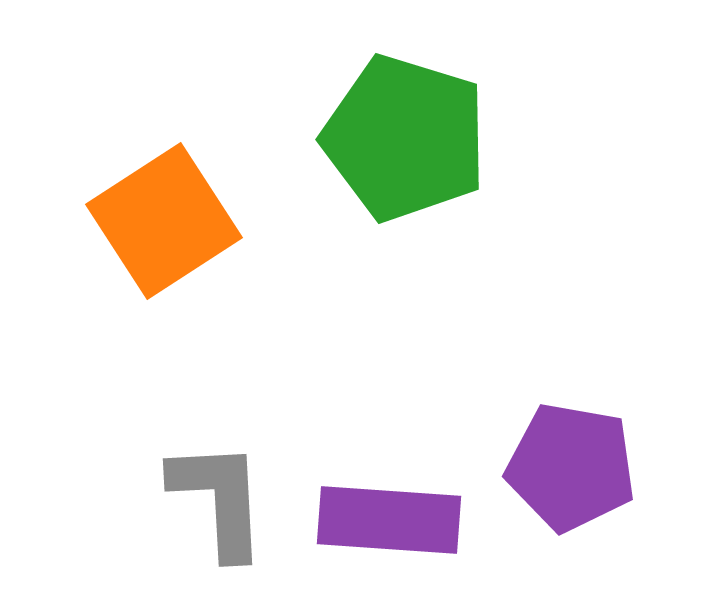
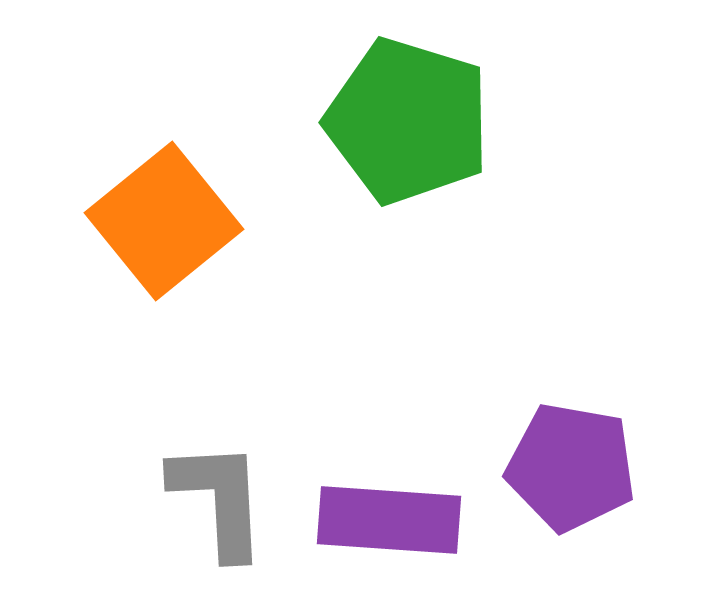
green pentagon: moved 3 px right, 17 px up
orange square: rotated 6 degrees counterclockwise
